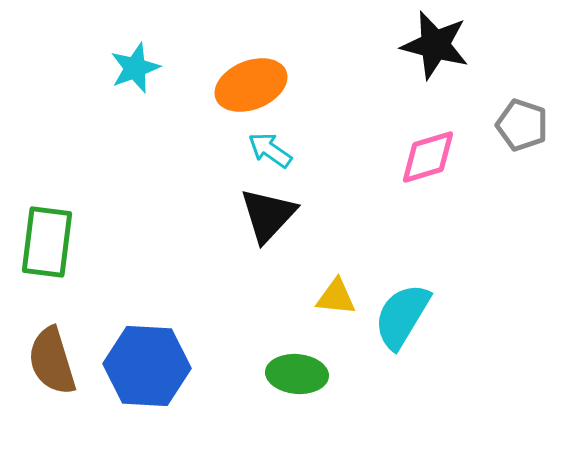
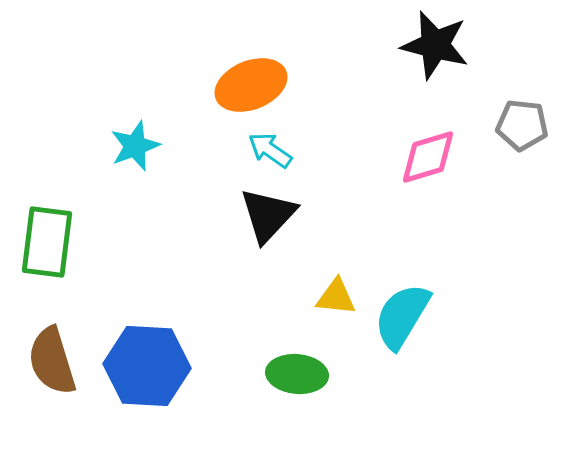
cyan star: moved 78 px down
gray pentagon: rotated 12 degrees counterclockwise
